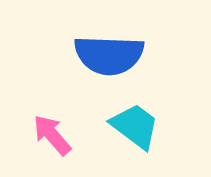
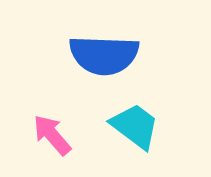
blue semicircle: moved 5 px left
